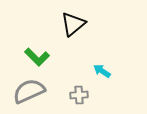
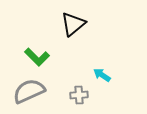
cyan arrow: moved 4 px down
